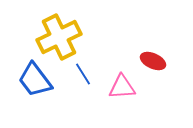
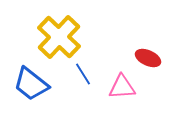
yellow cross: rotated 21 degrees counterclockwise
red ellipse: moved 5 px left, 3 px up
blue trapezoid: moved 4 px left, 4 px down; rotated 15 degrees counterclockwise
